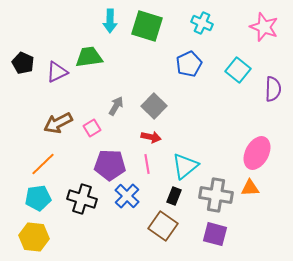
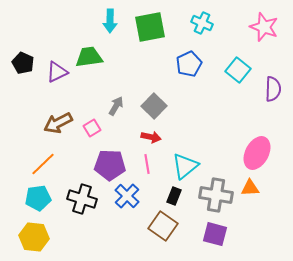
green square: moved 3 px right, 1 px down; rotated 28 degrees counterclockwise
